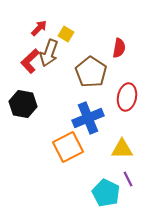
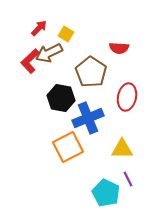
red semicircle: rotated 84 degrees clockwise
brown arrow: rotated 44 degrees clockwise
black hexagon: moved 38 px right, 6 px up
